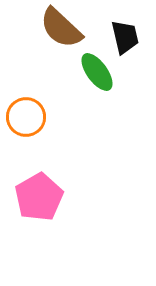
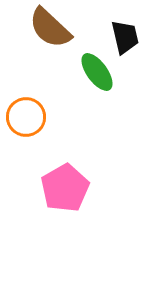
brown semicircle: moved 11 px left
pink pentagon: moved 26 px right, 9 px up
